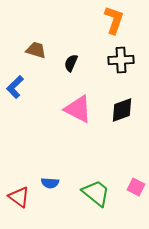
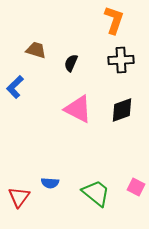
red triangle: rotated 30 degrees clockwise
